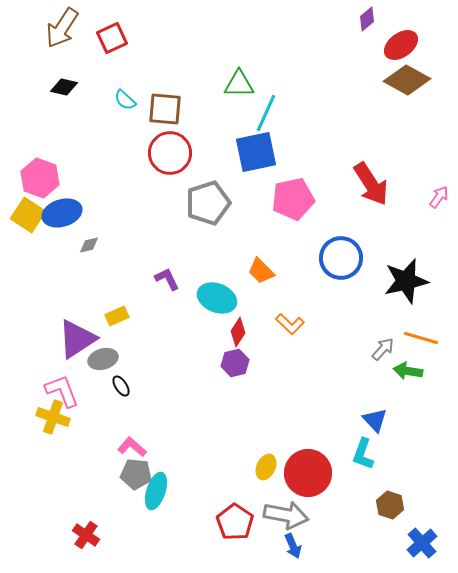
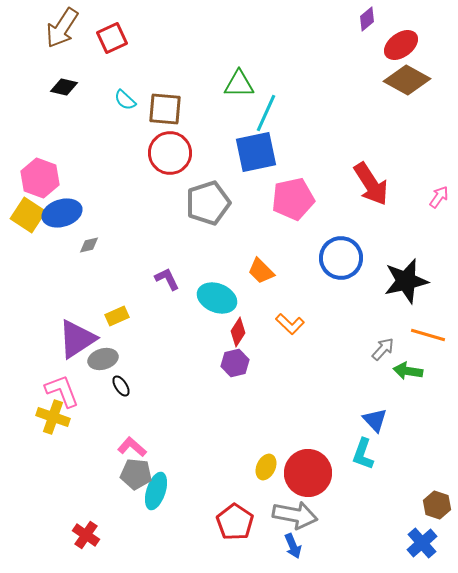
orange line at (421, 338): moved 7 px right, 3 px up
brown hexagon at (390, 505): moved 47 px right
gray arrow at (286, 515): moved 9 px right
